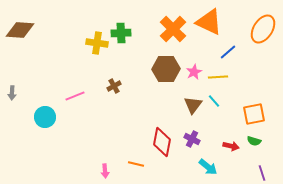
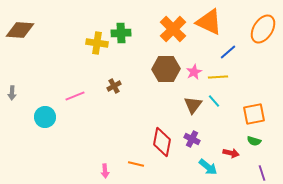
red arrow: moved 7 px down
